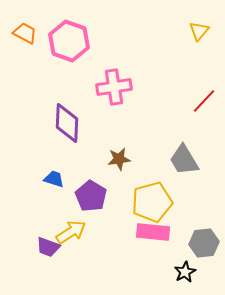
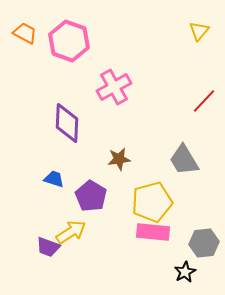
pink cross: rotated 20 degrees counterclockwise
